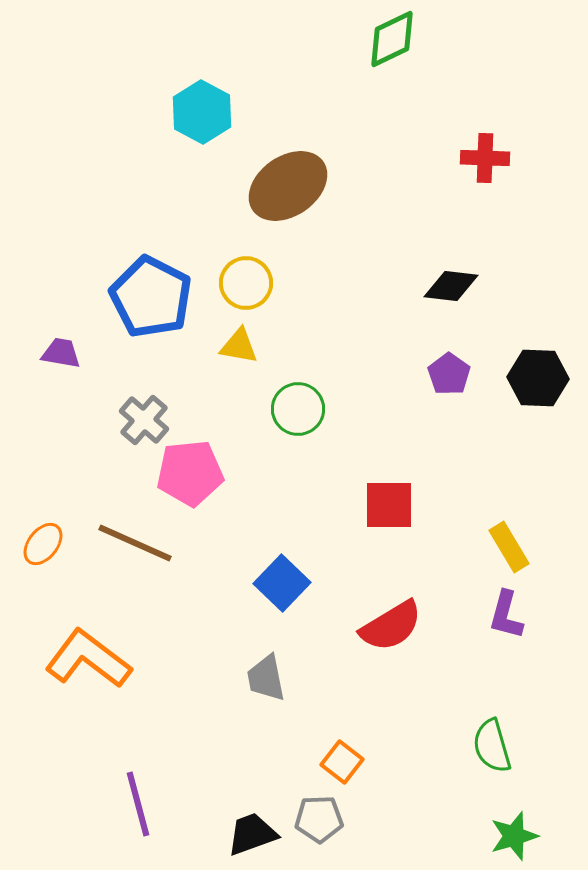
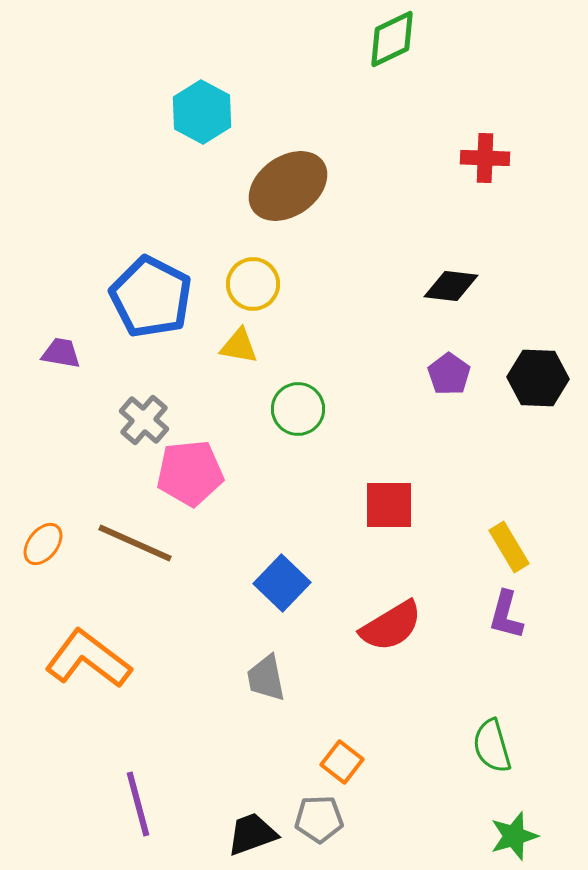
yellow circle: moved 7 px right, 1 px down
